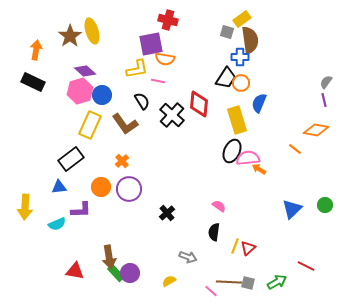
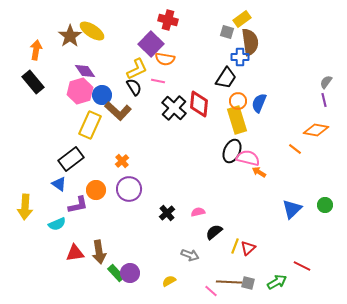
yellow ellipse at (92, 31): rotated 40 degrees counterclockwise
brown semicircle at (250, 40): moved 2 px down
purple square at (151, 44): rotated 35 degrees counterclockwise
yellow L-shape at (137, 69): rotated 15 degrees counterclockwise
purple diamond at (85, 71): rotated 15 degrees clockwise
black rectangle at (33, 82): rotated 25 degrees clockwise
orange circle at (241, 83): moved 3 px left, 18 px down
black semicircle at (142, 101): moved 8 px left, 14 px up
black cross at (172, 115): moved 2 px right, 7 px up
brown L-shape at (125, 124): moved 7 px left, 13 px up; rotated 12 degrees counterclockwise
pink semicircle at (248, 158): rotated 20 degrees clockwise
orange arrow at (259, 169): moved 3 px down
blue triangle at (59, 187): moved 3 px up; rotated 42 degrees clockwise
orange circle at (101, 187): moved 5 px left, 3 px down
pink semicircle at (219, 206): moved 21 px left, 6 px down; rotated 48 degrees counterclockwise
purple L-shape at (81, 210): moved 3 px left, 5 px up; rotated 10 degrees counterclockwise
black semicircle at (214, 232): rotated 42 degrees clockwise
brown arrow at (109, 257): moved 10 px left, 5 px up
gray arrow at (188, 257): moved 2 px right, 2 px up
red line at (306, 266): moved 4 px left
red triangle at (75, 271): moved 18 px up; rotated 18 degrees counterclockwise
